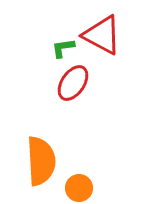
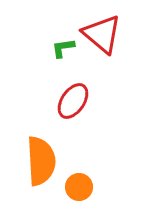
red triangle: moved 1 px up; rotated 12 degrees clockwise
red ellipse: moved 18 px down
orange circle: moved 1 px up
